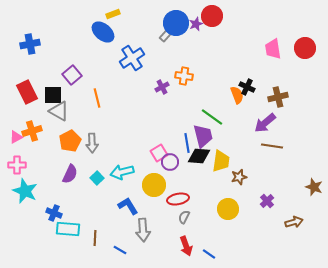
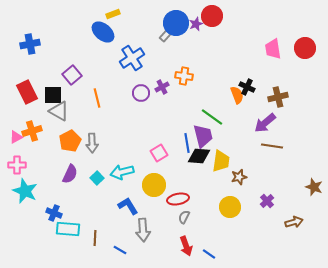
purple circle at (170, 162): moved 29 px left, 69 px up
yellow circle at (228, 209): moved 2 px right, 2 px up
